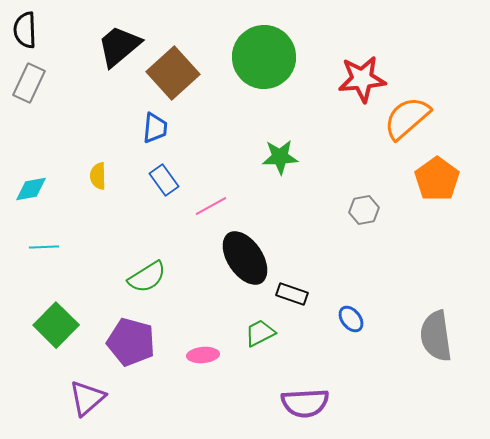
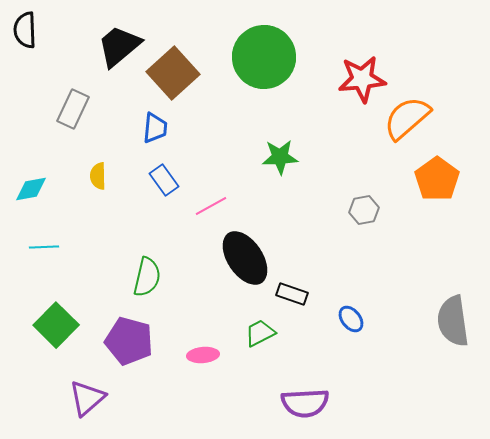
gray rectangle: moved 44 px right, 26 px down
green semicircle: rotated 45 degrees counterclockwise
gray semicircle: moved 17 px right, 15 px up
purple pentagon: moved 2 px left, 1 px up
